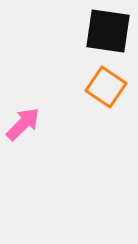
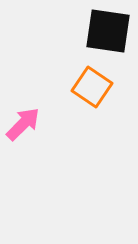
orange square: moved 14 px left
